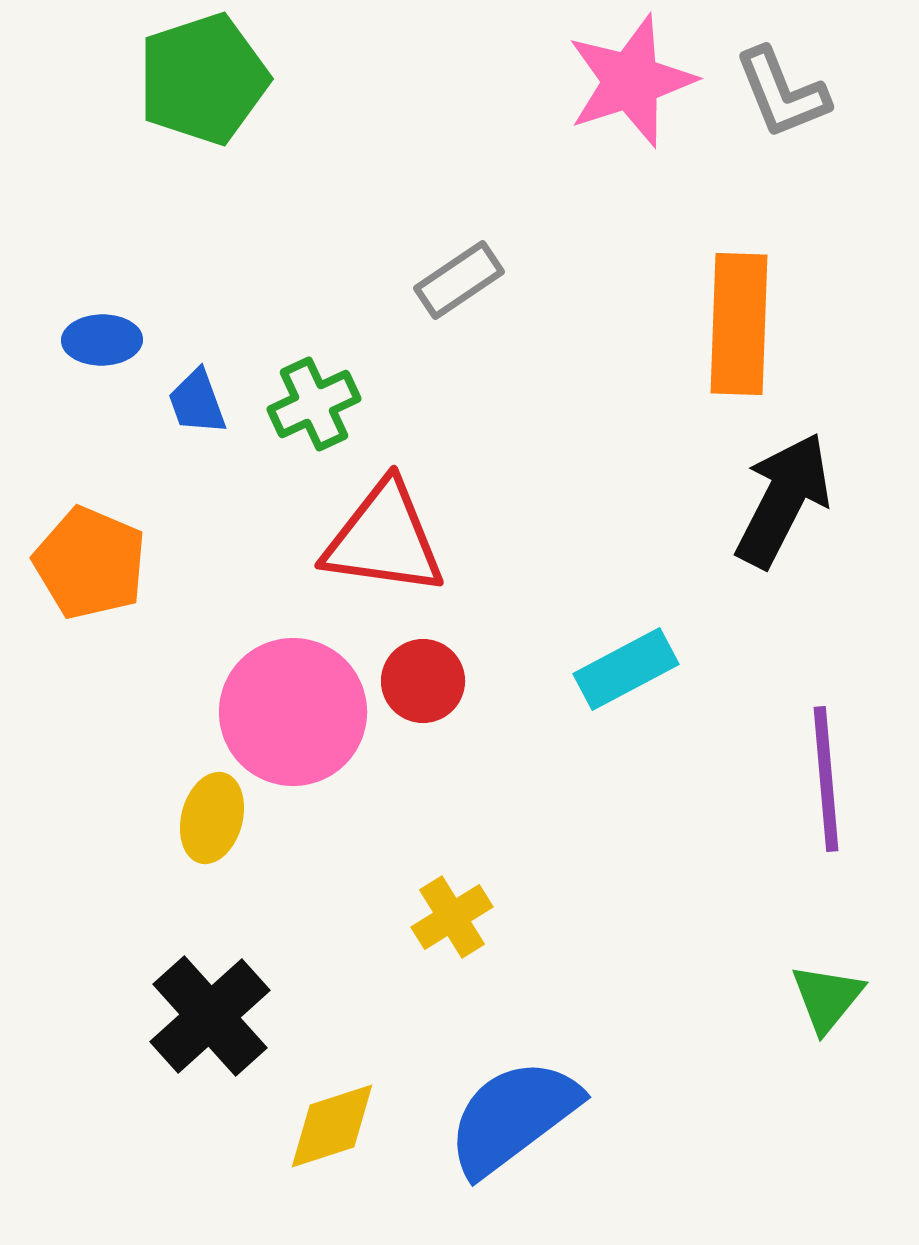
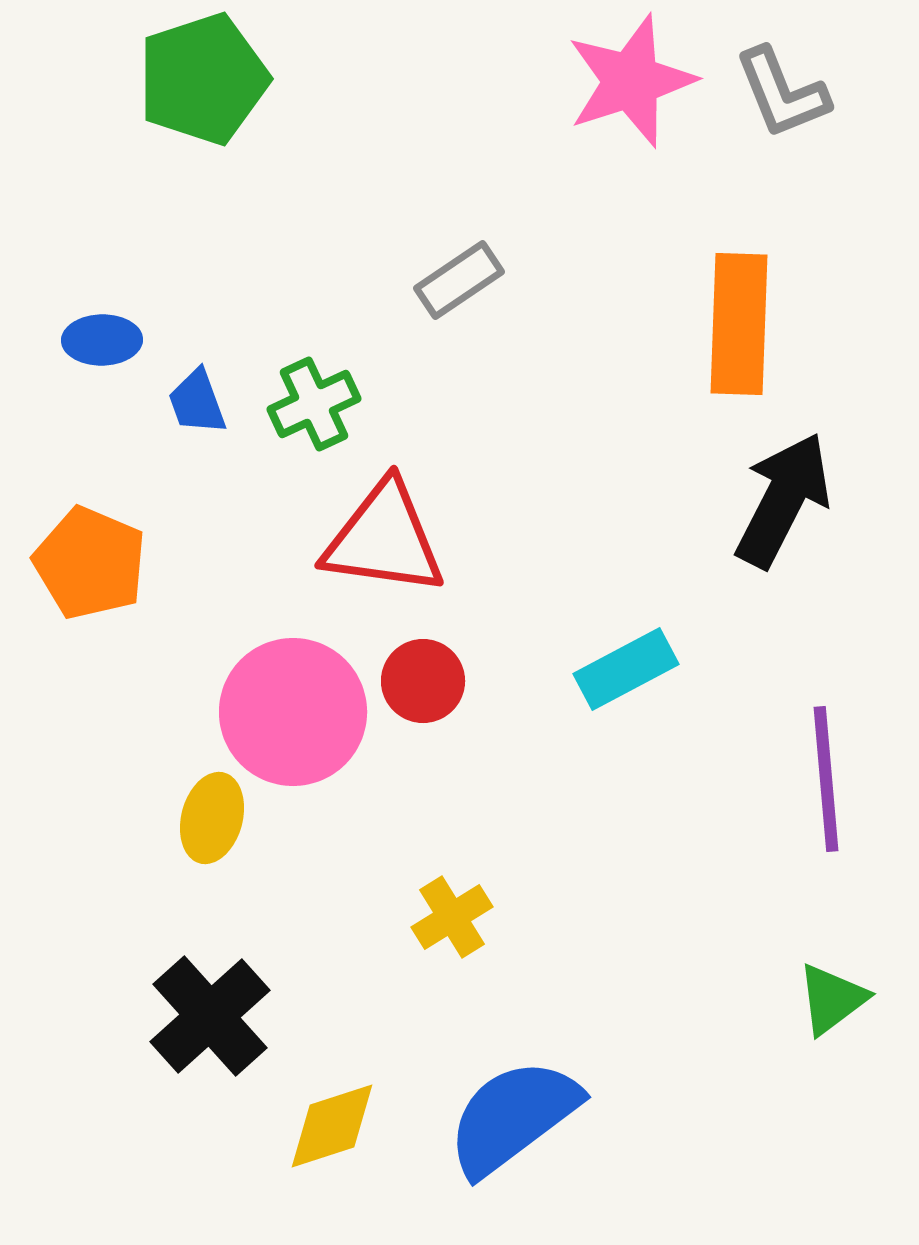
green triangle: moved 5 px right, 1 px down; rotated 14 degrees clockwise
